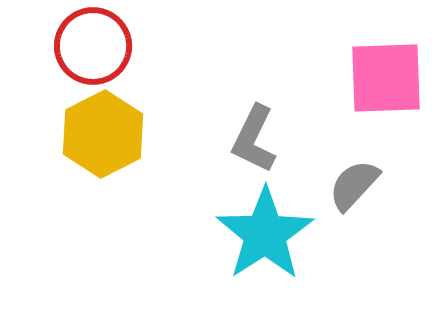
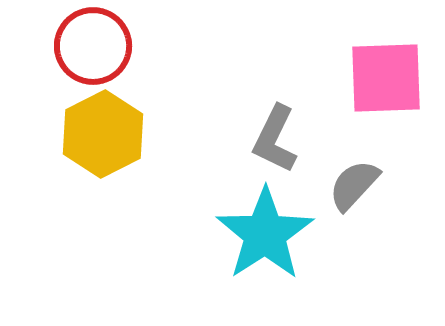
gray L-shape: moved 21 px right
